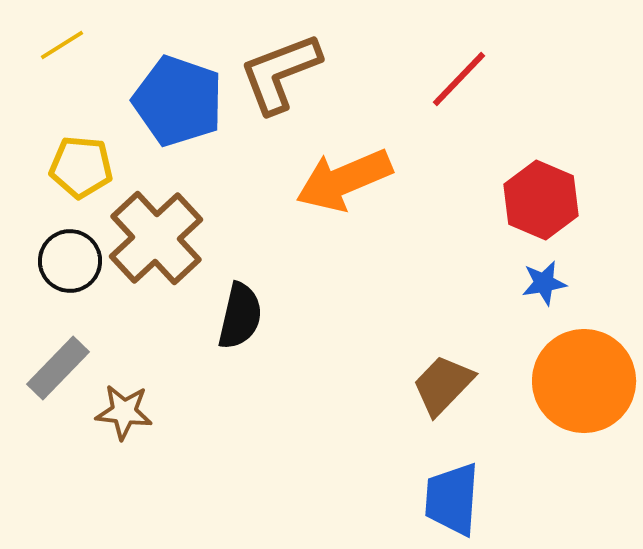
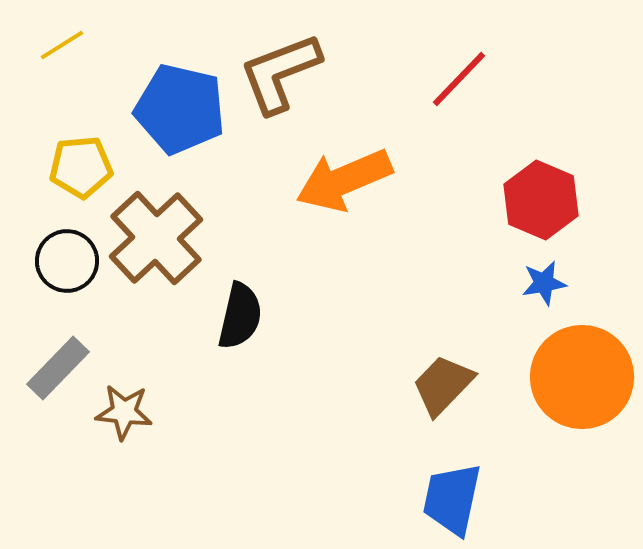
blue pentagon: moved 2 px right, 8 px down; rotated 6 degrees counterclockwise
yellow pentagon: rotated 10 degrees counterclockwise
black circle: moved 3 px left
orange circle: moved 2 px left, 4 px up
blue trapezoid: rotated 8 degrees clockwise
